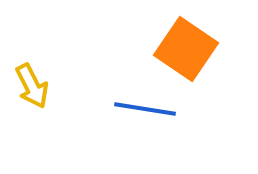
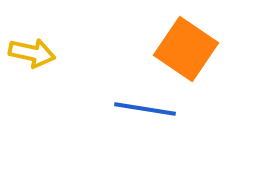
yellow arrow: moved 33 px up; rotated 51 degrees counterclockwise
